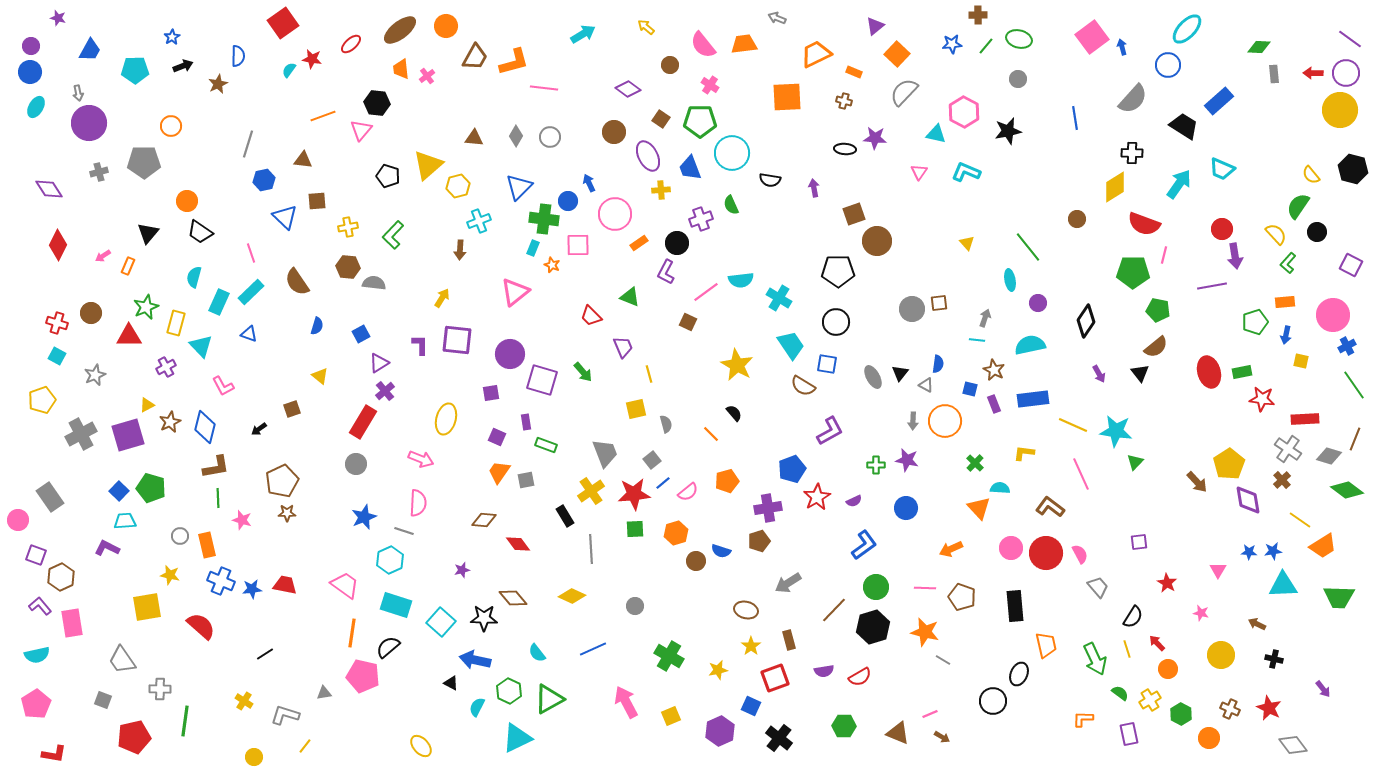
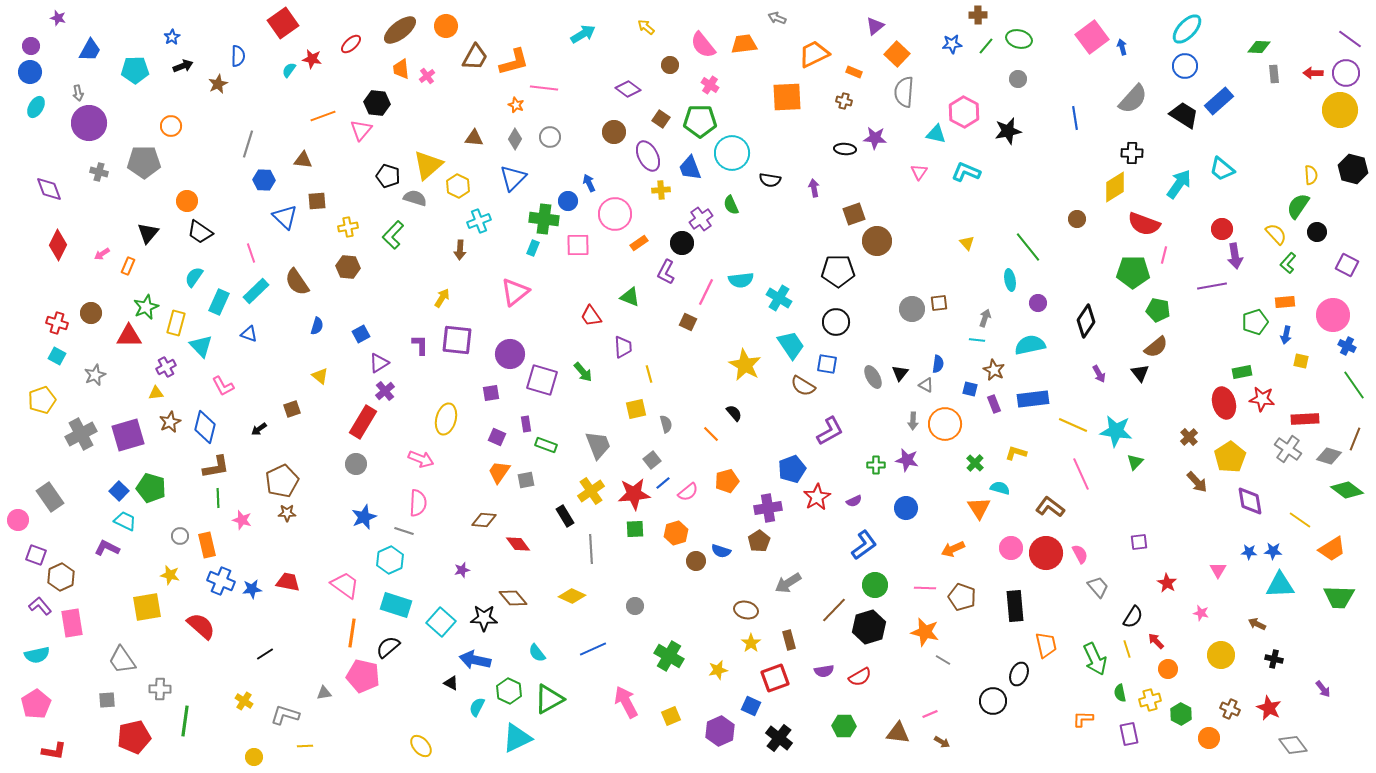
orange trapezoid at (816, 54): moved 2 px left
blue circle at (1168, 65): moved 17 px right, 1 px down
gray semicircle at (904, 92): rotated 40 degrees counterclockwise
black trapezoid at (1184, 126): moved 11 px up
gray diamond at (516, 136): moved 1 px left, 3 px down
cyan trapezoid at (1222, 169): rotated 16 degrees clockwise
gray cross at (99, 172): rotated 30 degrees clockwise
yellow semicircle at (1311, 175): rotated 144 degrees counterclockwise
blue hexagon at (264, 180): rotated 15 degrees clockwise
yellow hexagon at (458, 186): rotated 20 degrees counterclockwise
blue triangle at (519, 187): moved 6 px left, 9 px up
purple diamond at (49, 189): rotated 12 degrees clockwise
purple cross at (701, 219): rotated 15 degrees counterclockwise
black circle at (677, 243): moved 5 px right
pink arrow at (103, 256): moved 1 px left, 2 px up
orange star at (552, 265): moved 36 px left, 160 px up
purple square at (1351, 265): moved 4 px left
cyan semicircle at (194, 277): rotated 20 degrees clockwise
gray semicircle at (374, 283): moved 41 px right, 85 px up; rotated 10 degrees clockwise
cyan rectangle at (251, 292): moved 5 px right, 1 px up
pink line at (706, 292): rotated 28 degrees counterclockwise
red trapezoid at (591, 316): rotated 10 degrees clockwise
blue cross at (1347, 346): rotated 36 degrees counterclockwise
purple trapezoid at (623, 347): rotated 20 degrees clockwise
yellow star at (737, 365): moved 8 px right
red ellipse at (1209, 372): moved 15 px right, 31 px down
yellow triangle at (147, 405): moved 9 px right, 12 px up; rotated 21 degrees clockwise
orange circle at (945, 421): moved 3 px down
purple rectangle at (526, 422): moved 2 px down
gray trapezoid at (605, 453): moved 7 px left, 8 px up
yellow L-shape at (1024, 453): moved 8 px left; rotated 10 degrees clockwise
yellow pentagon at (1229, 464): moved 1 px right, 7 px up
brown cross at (1282, 480): moved 93 px left, 43 px up
cyan semicircle at (1000, 488): rotated 12 degrees clockwise
purple diamond at (1248, 500): moved 2 px right, 1 px down
orange triangle at (979, 508): rotated 10 degrees clockwise
cyan trapezoid at (125, 521): rotated 30 degrees clockwise
brown pentagon at (759, 541): rotated 15 degrees counterclockwise
orange trapezoid at (1323, 546): moved 9 px right, 3 px down
orange arrow at (951, 549): moved 2 px right
blue star at (1273, 551): rotated 12 degrees clockwise
red trapezoid at (285, 585): moved 3 px right, 3 px up
cyan triangle at (1283, 585): moved 3 px left
green circle at (876, 587): moved 1 px left, 2 px up
black hexagon at (873, 627): moved 4 px left
red arrow at (1157, 643): moved 1 px left, 2 px up
yellow star at (751, 646): moved 3 px up
green semicircle at (1120, 693): rotated 138 degrees counterclockwise
gray square at (103, 700): moved 4 px right; rotated 24 degrees counterclockwise
yellow cross at (1150, 700): rotated 15 degrees clockwise
brown triangle at (898, 733): rotated 15 degrees counterclockwise
brown arrow at (942, 737): moved 5 px down
yellow line at (305, 746): rotated 49 degrees clockwise
red L-shape at (54, 754): moved 3 px up
